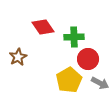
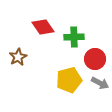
red circle: moved 7 px right
yellow pentagon: rotated 15 degrees clockwise
